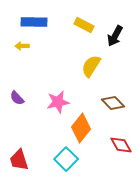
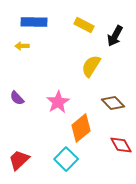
pink star: rotated 20 degrees counterclockwise
orange diamond: rotated 12 degrees clockwise
red trapezoid: rotated 65 degrees clockwise
